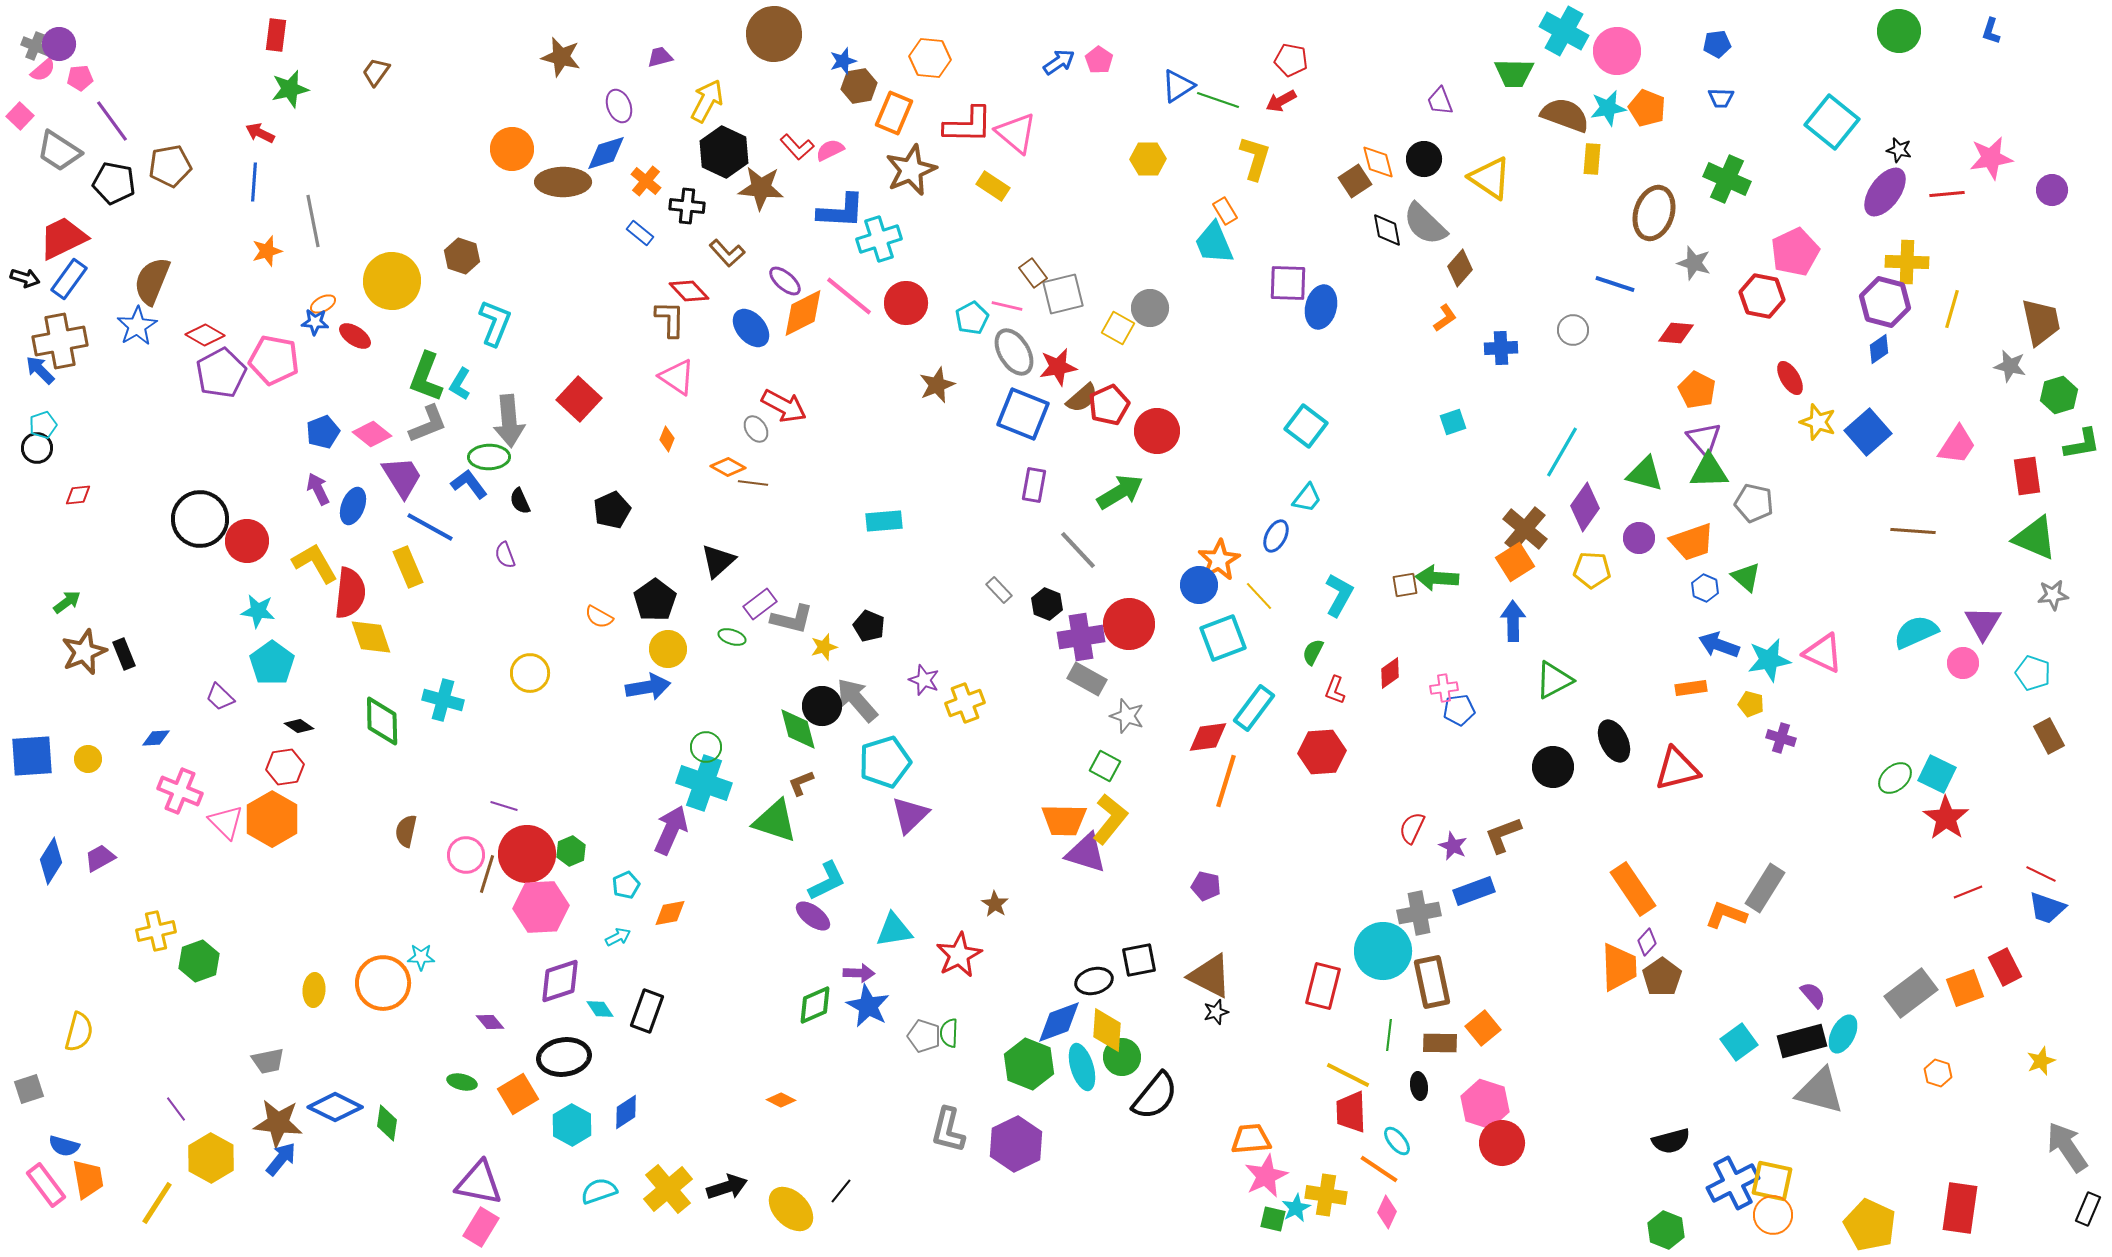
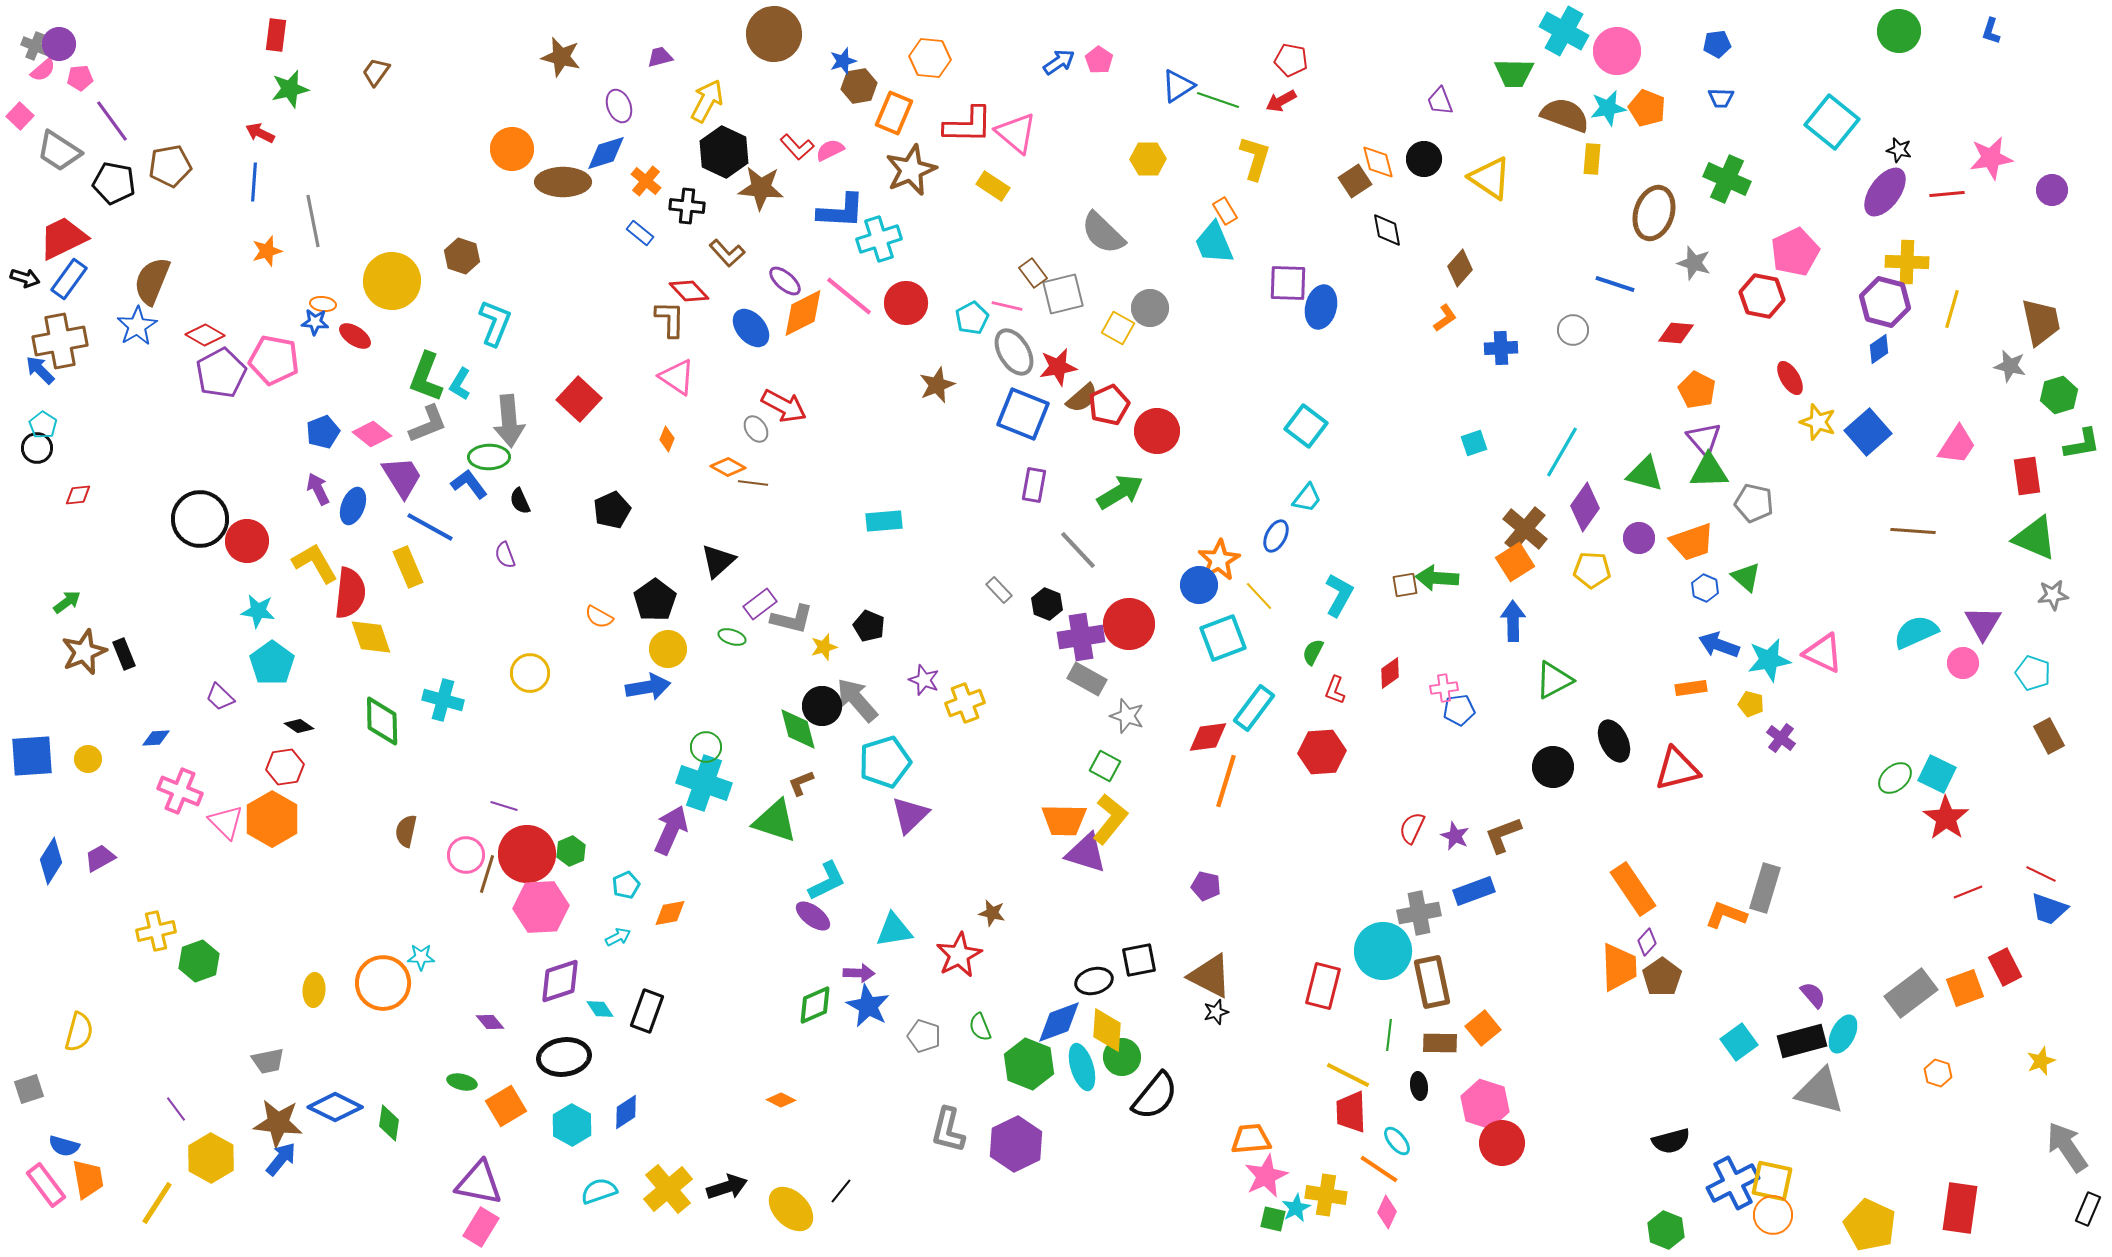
gray semicircle at (1425, 224): moved 322 px left, 9 px down
orange ellipse at (323, 304): rotated 35 degrees clockwise
cyan square at (1453, 422): moved 21 px right, 21 px down
cyan pentagon at (43, 425): rotated 20 degrees counterclockwise
purple cross at (1781, 738): rotated 20 degrees clockwise
purple star at (1453, 846): moved 2 px right, 10 px up
gray rectangle at (1765, 888): rotated 15 degrees counterclockwise
brown star at (995, 904): moved 3 px left, 9 px down; rotated 20 degrees counterclockwise
blue trapezoid at (2047, 908): moved 2 px right, 1 px down
green semicircle at (949, 1033): moved 31 px right, 6 px up; rotated 24 degrees counterclockwise
orange square at (518, 1094): moved 12 px left, 12 px down
green diamond at (387, 1123): moved 2 px right
